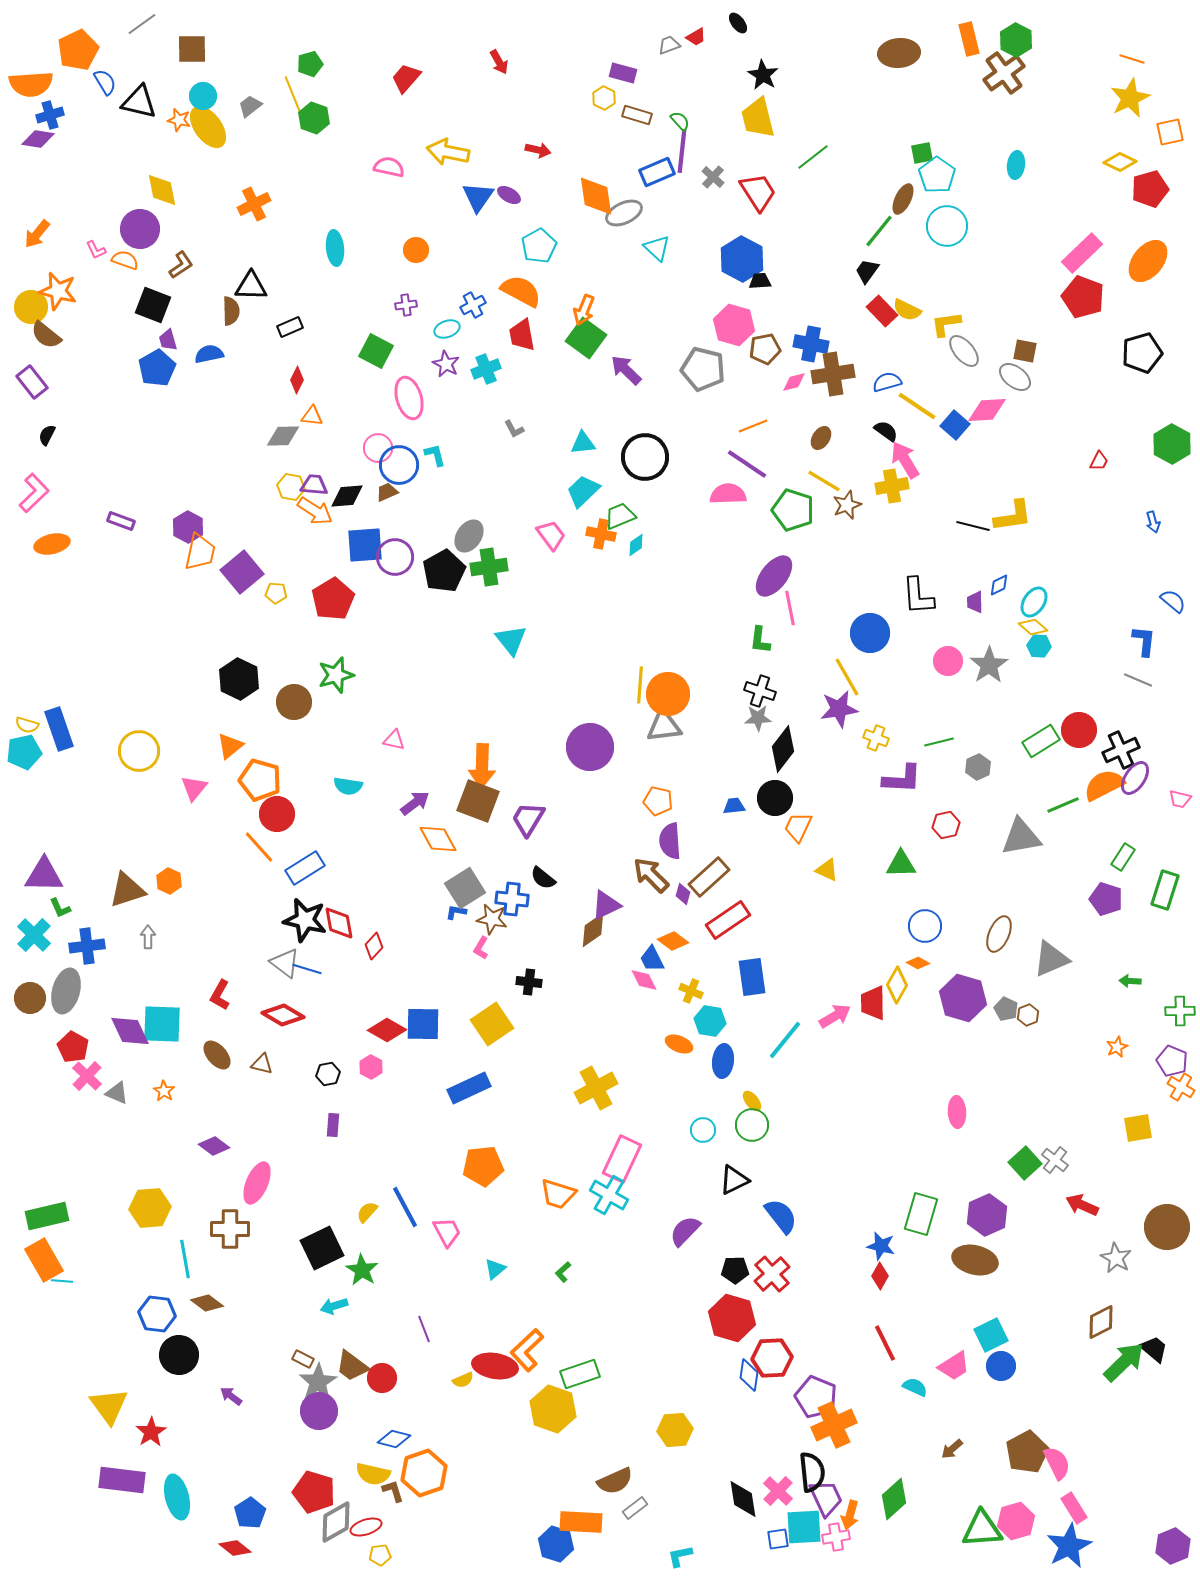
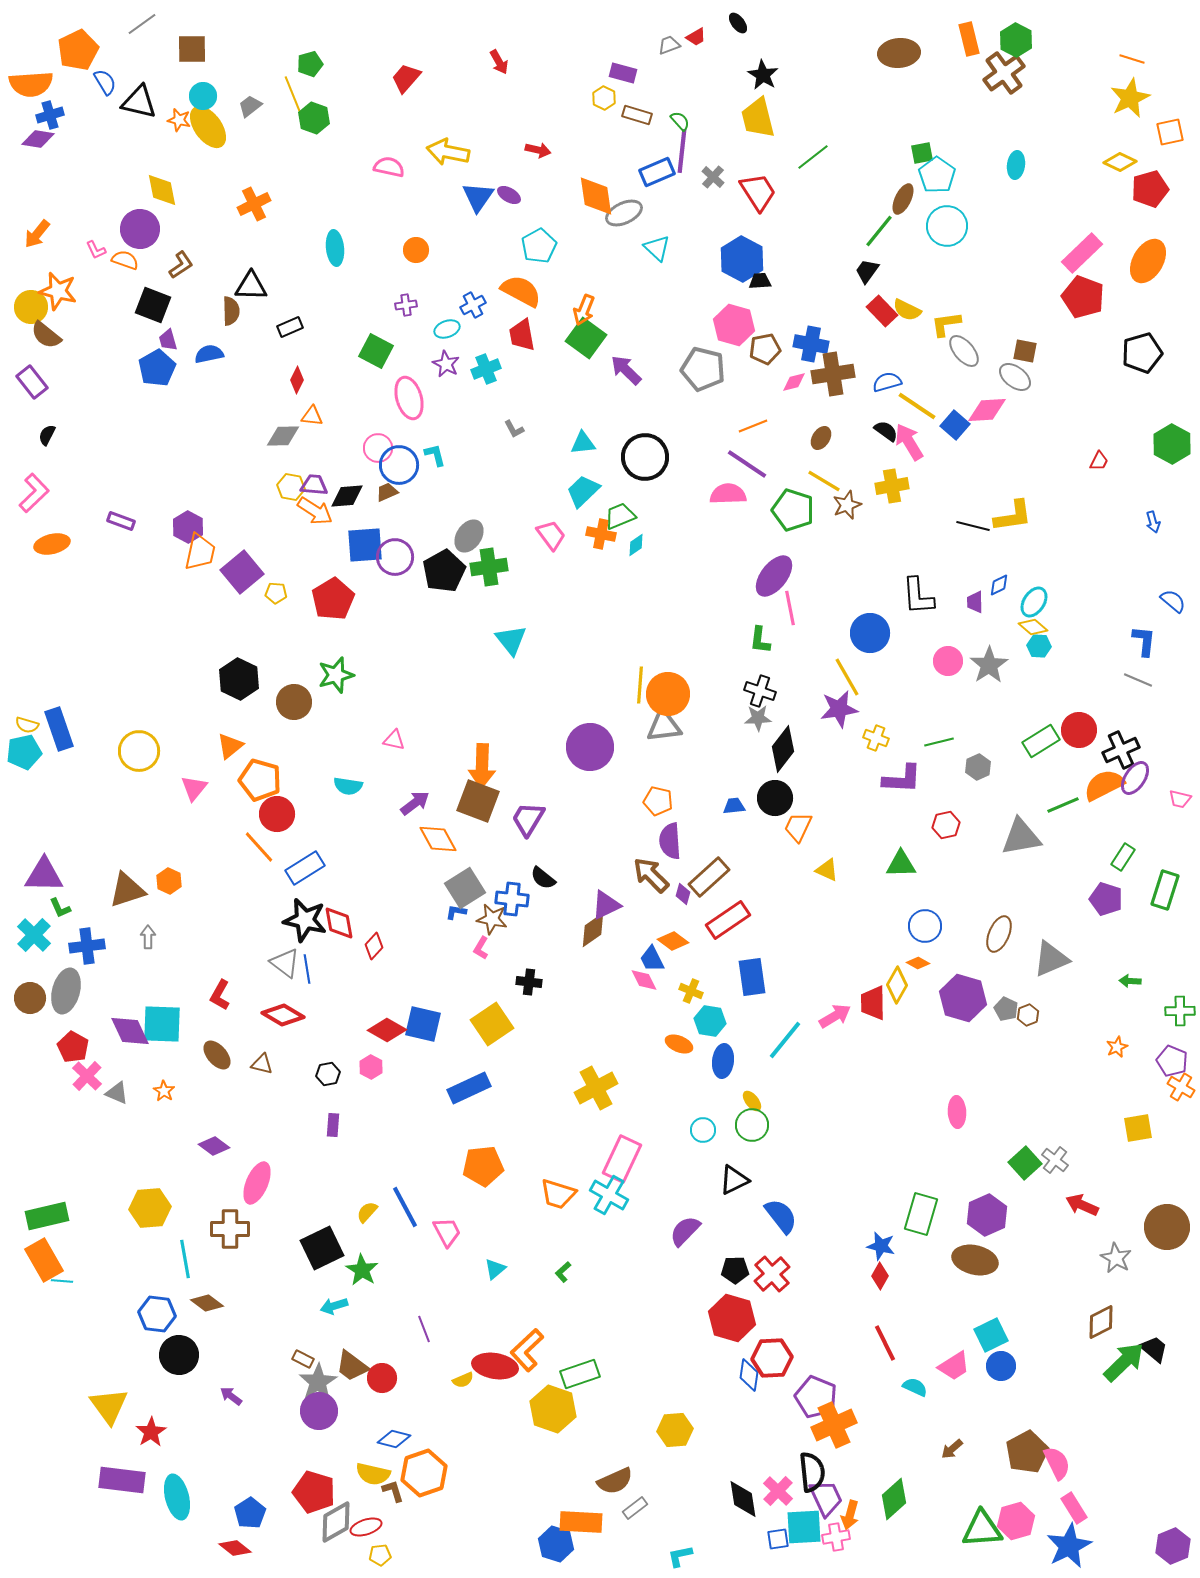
orange ellipse at (1148, 261): rotated 9 degrees counterclockwise
pink arrow at (905, 460): moved 4 px right, 18 px up
blue line at (307, 969): rotated 64 degrees clockwise
blue square at (423, 1024): rotated 12 degrees clockwise
